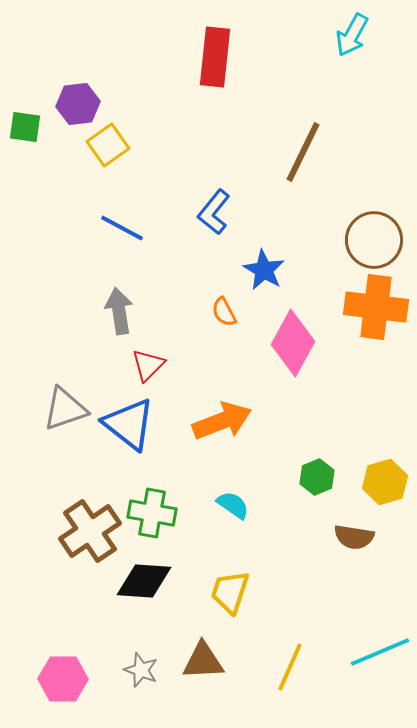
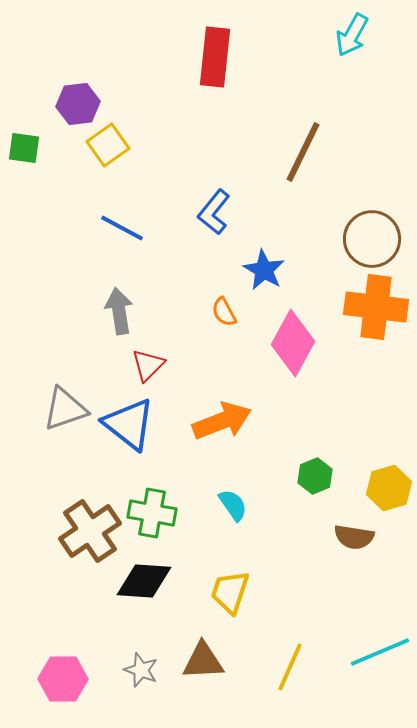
green square: moved 1 px left, 21 px down
brown circle: moved 2 px left, 1 px up
green hexagon: moved 2 px left, 1 px up
yellow hexagon: moved 4 px right, 6 px down
cyan semicircle: rotated 20 degrees clockwise
